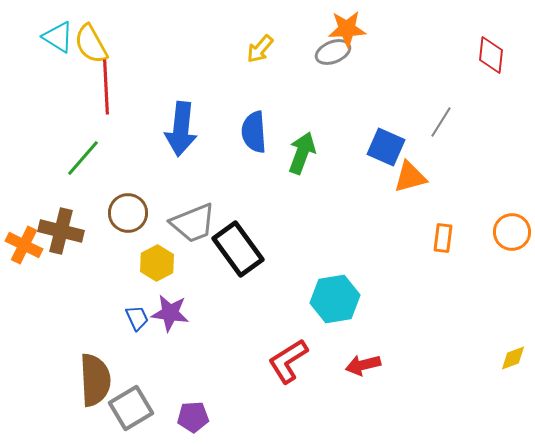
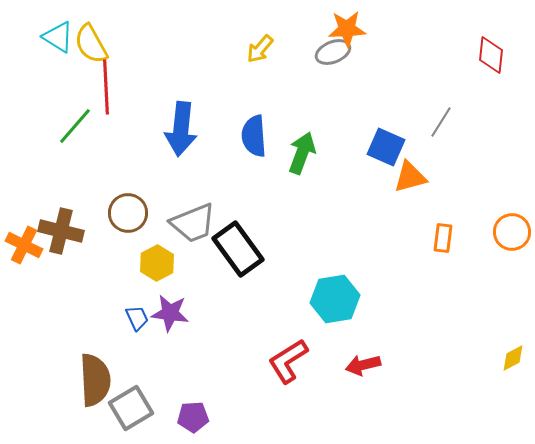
blue semicircle: moved 4 px down
green line: moved 8 px left, 32 px up
yellow diamond: rotated 8 degrees counterclockwise
